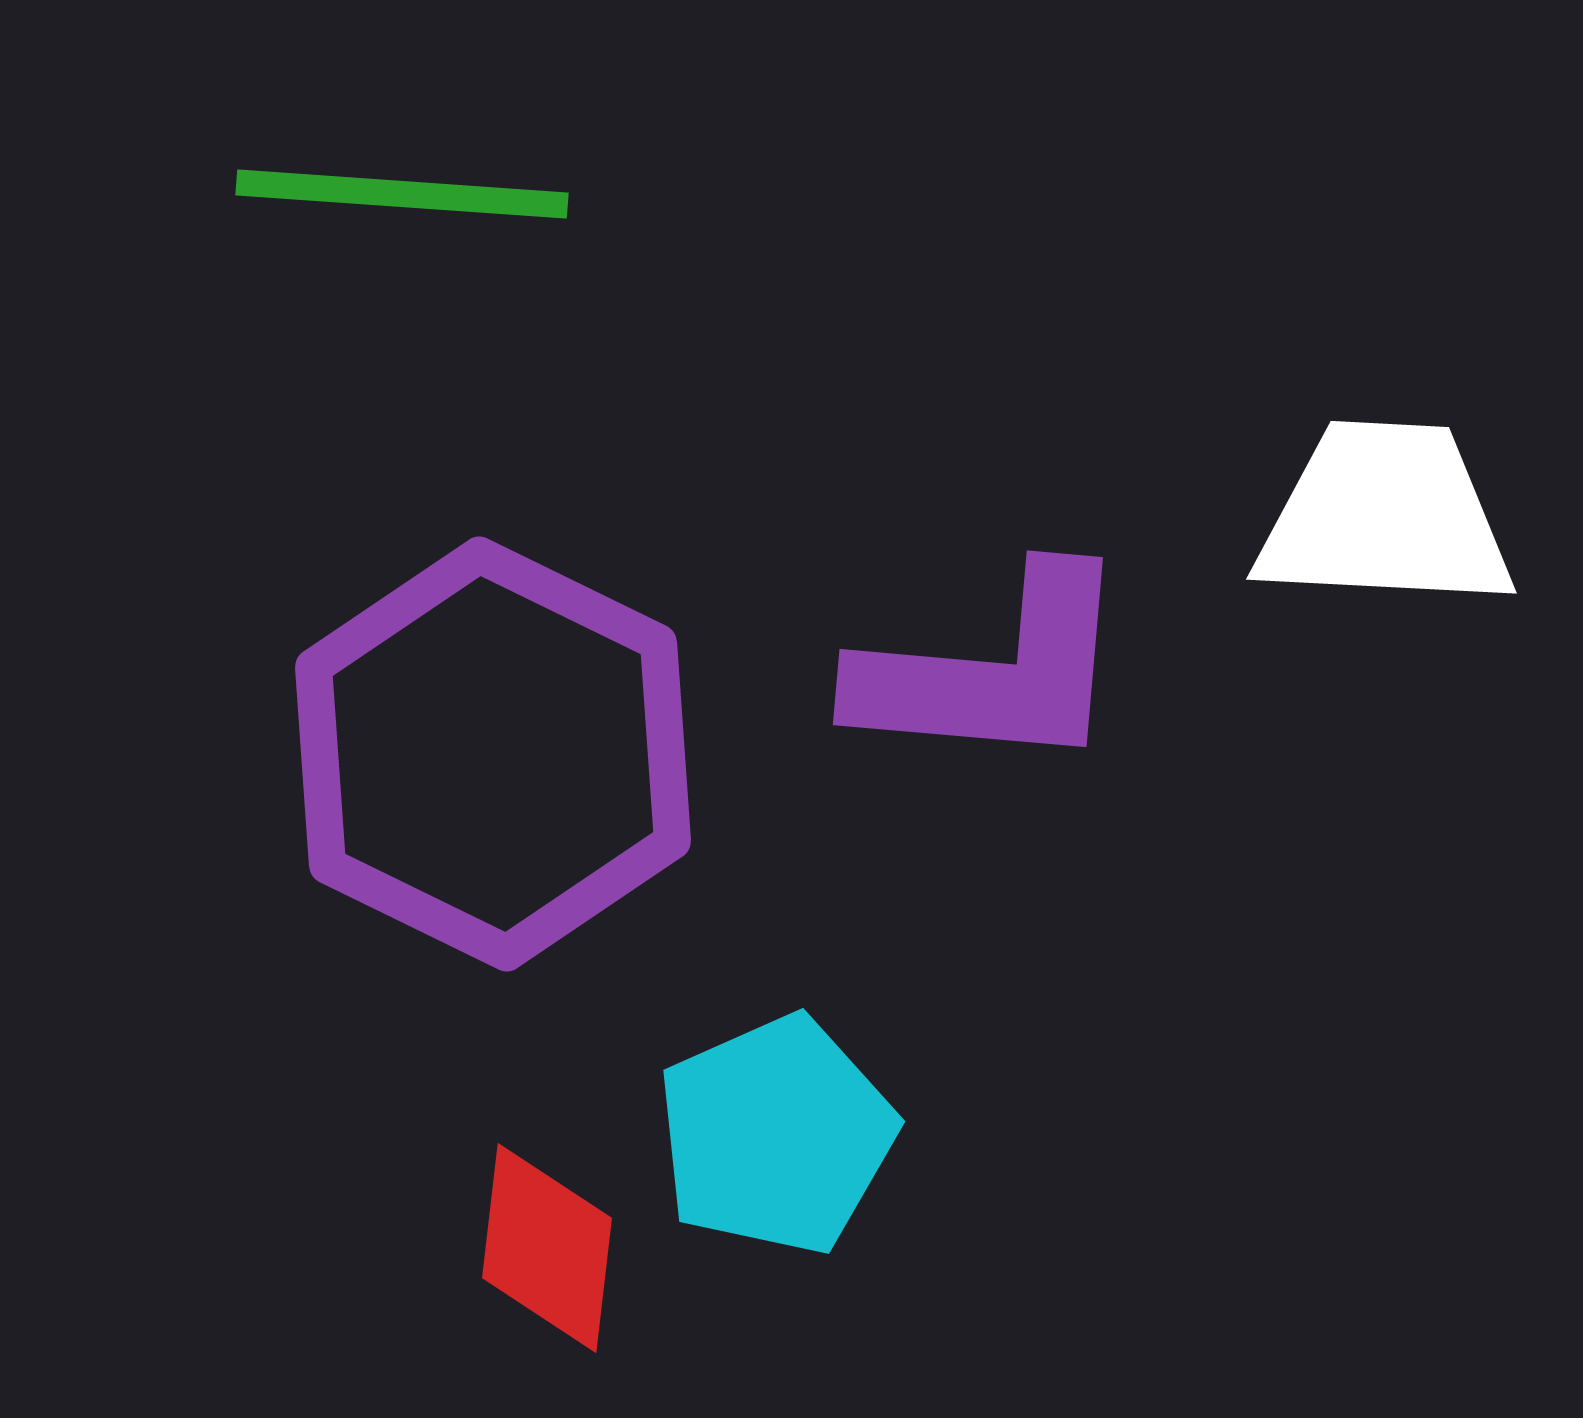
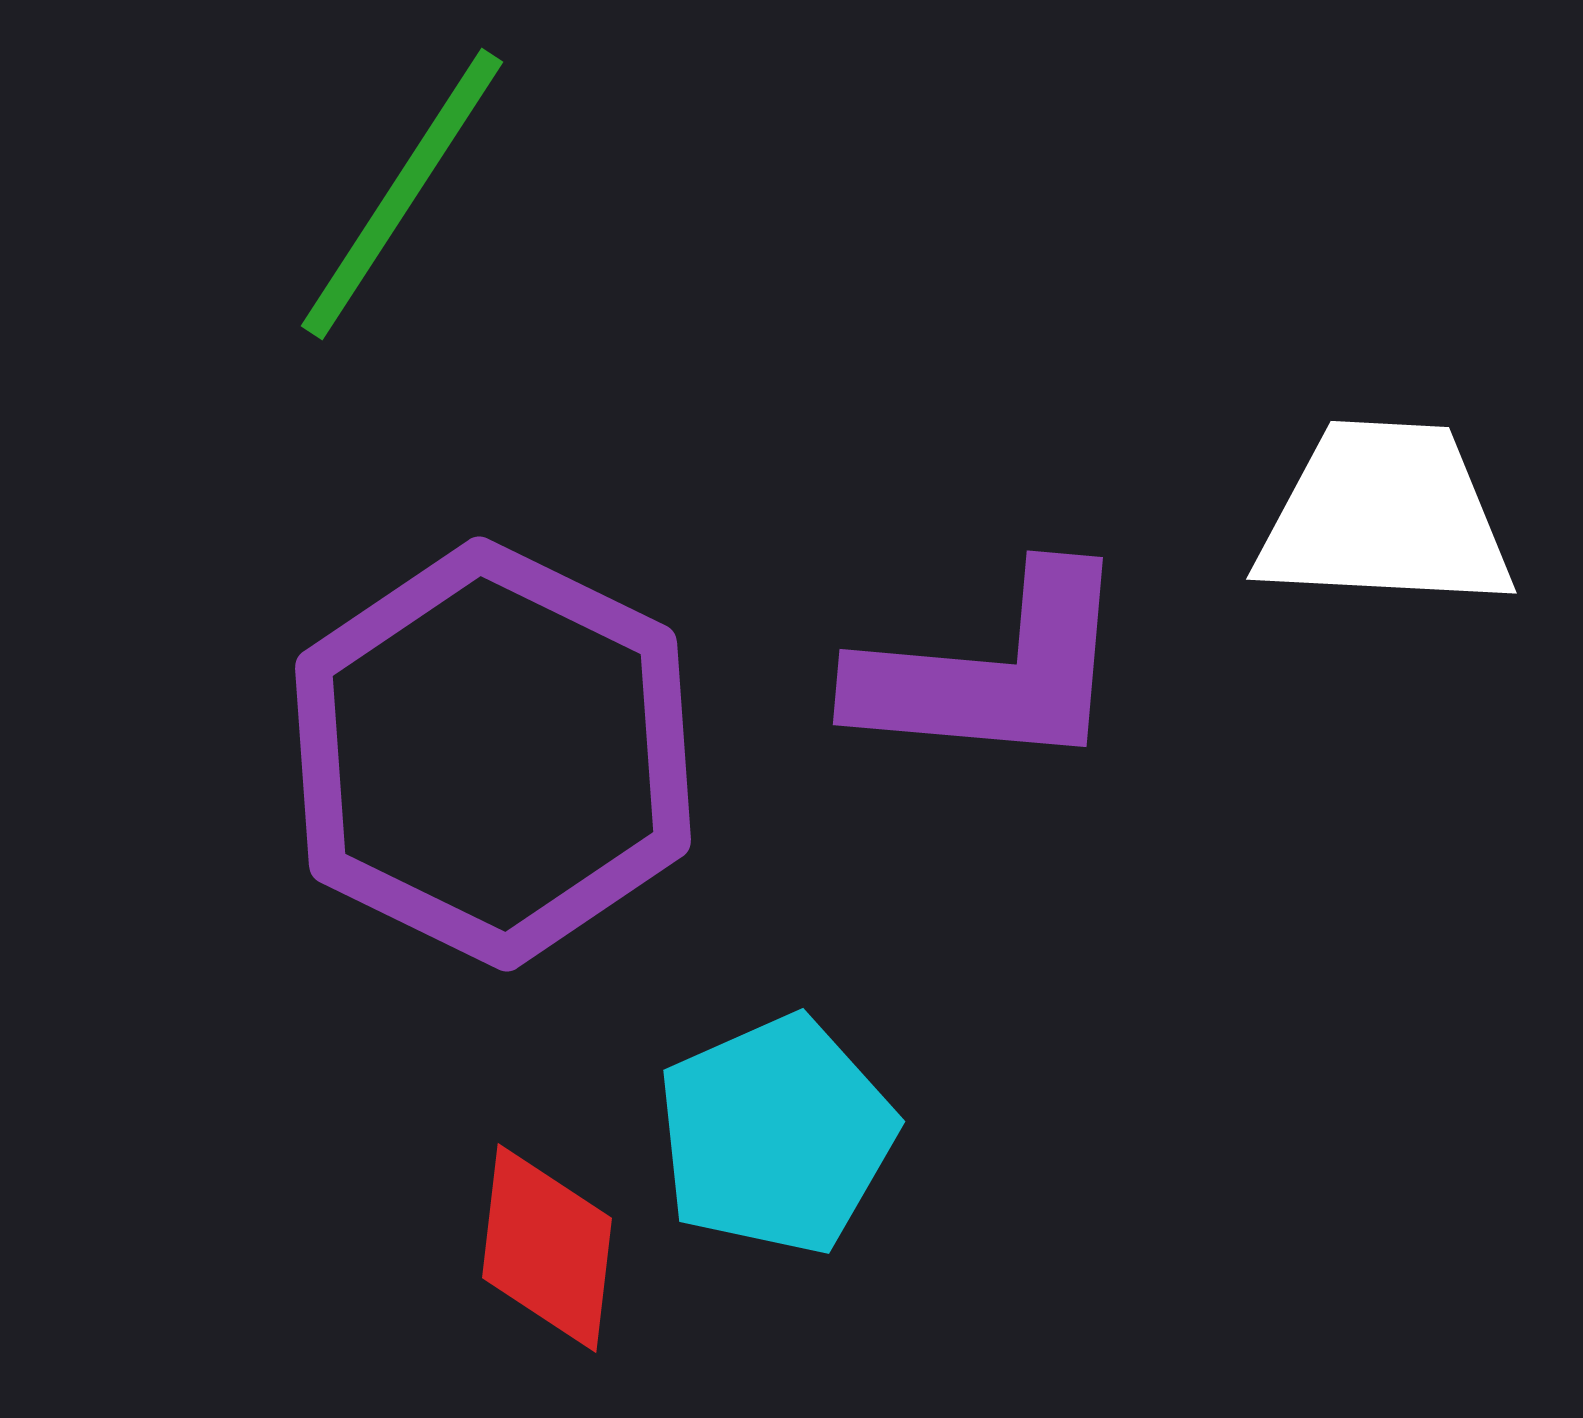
green line: rotated 61 degrees counterclockwise
